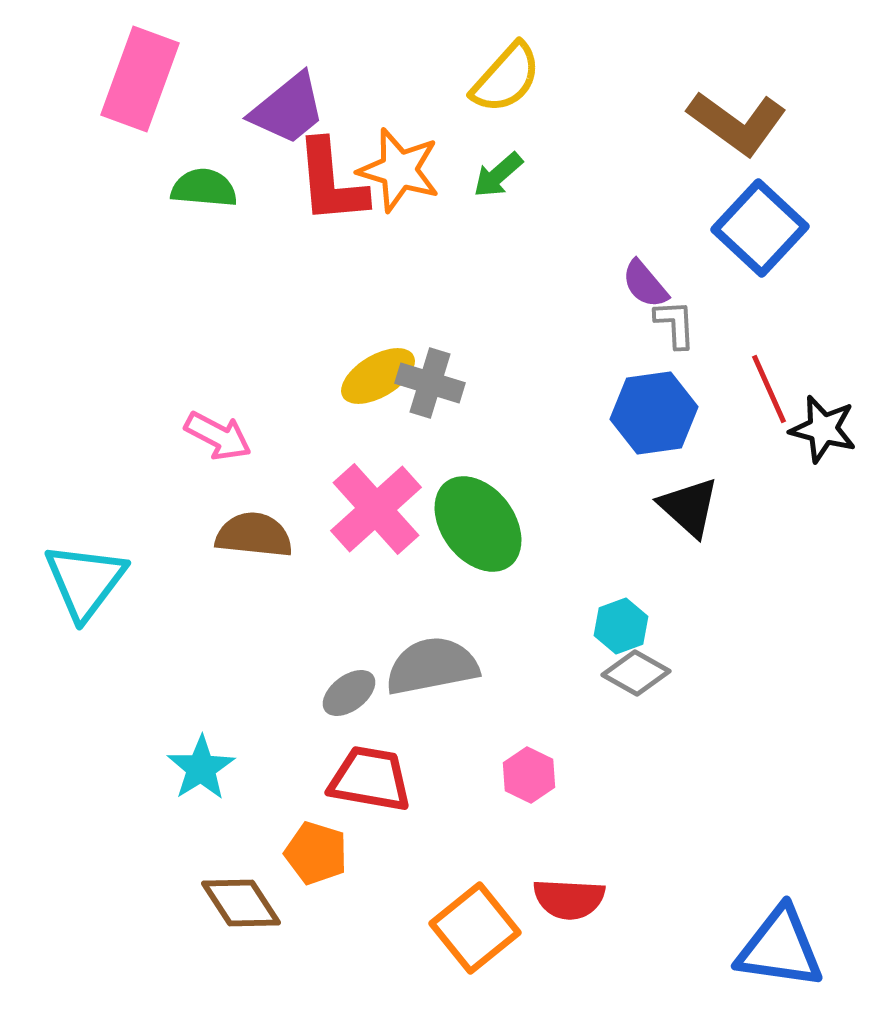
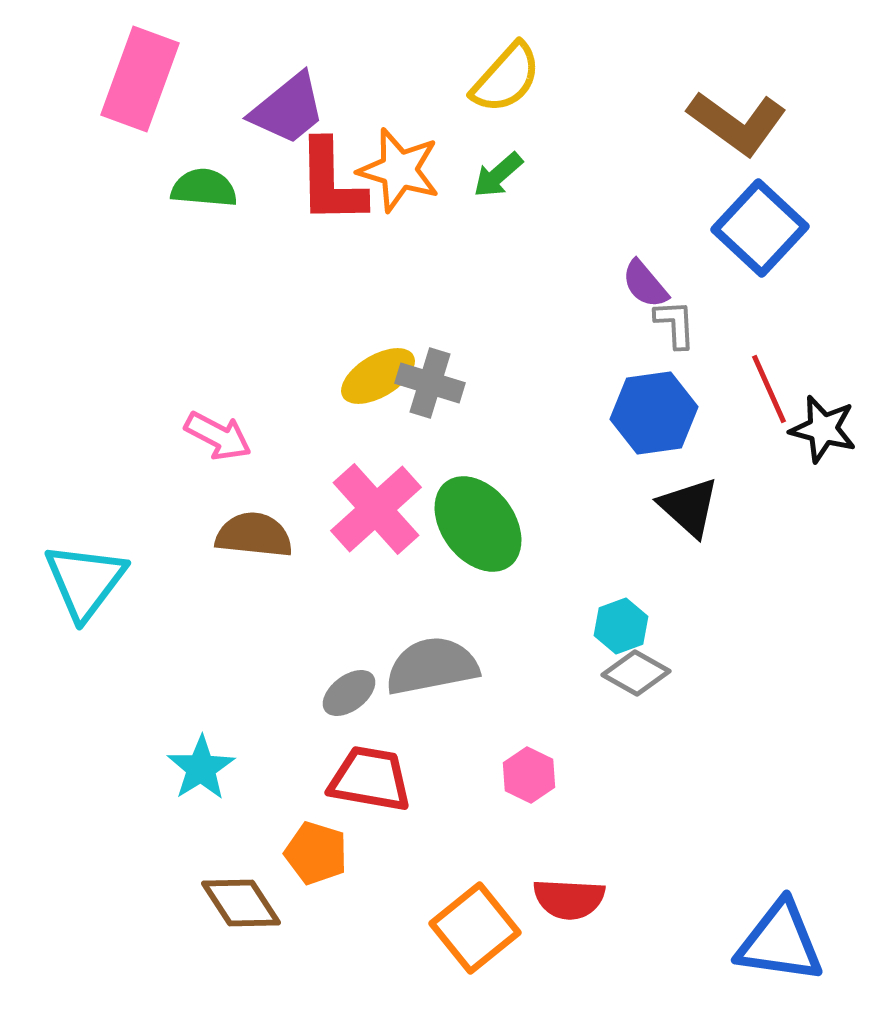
red L-shape: rotated 4 degrees clockwise
blue triangle: moved 6 px up
